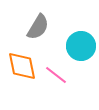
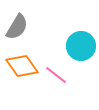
gray semicircle: moved 21 px left
orange diamond: rotated 24 degrees counterclockwise
